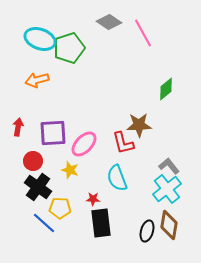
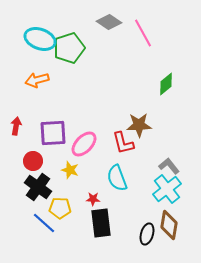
green diamond: moved 5 px up
red arrow: moved 2 px left, 1 px up
black ellipse: moved 3 px down
